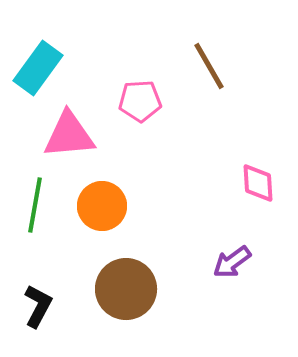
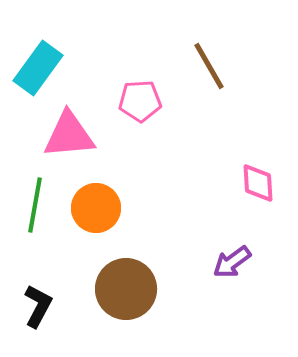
orange circle: moved 6 px left, 2 px down
